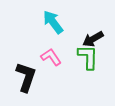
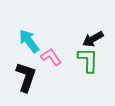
cyan arrow: moved 24 px left, 19 px down
green L-shape: moved 3 px down
